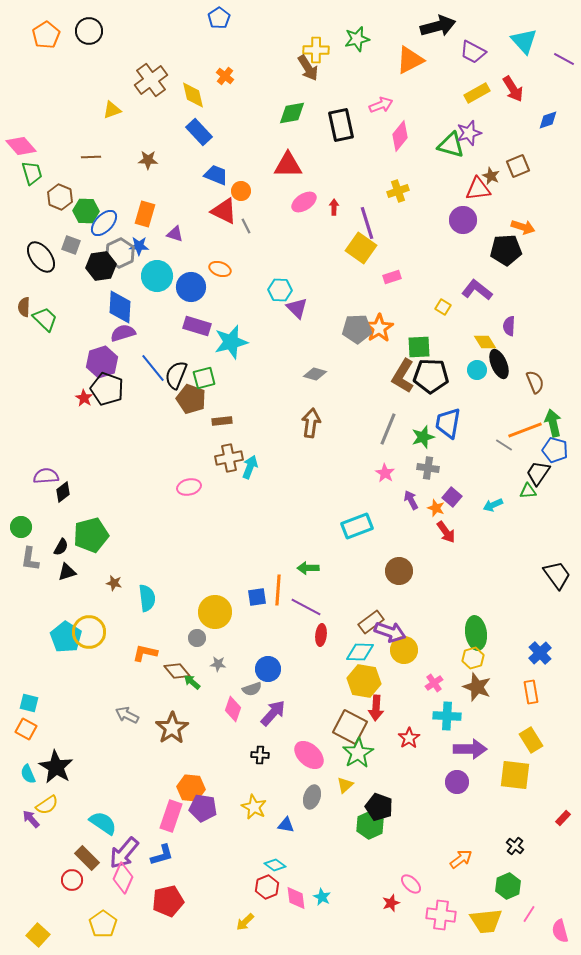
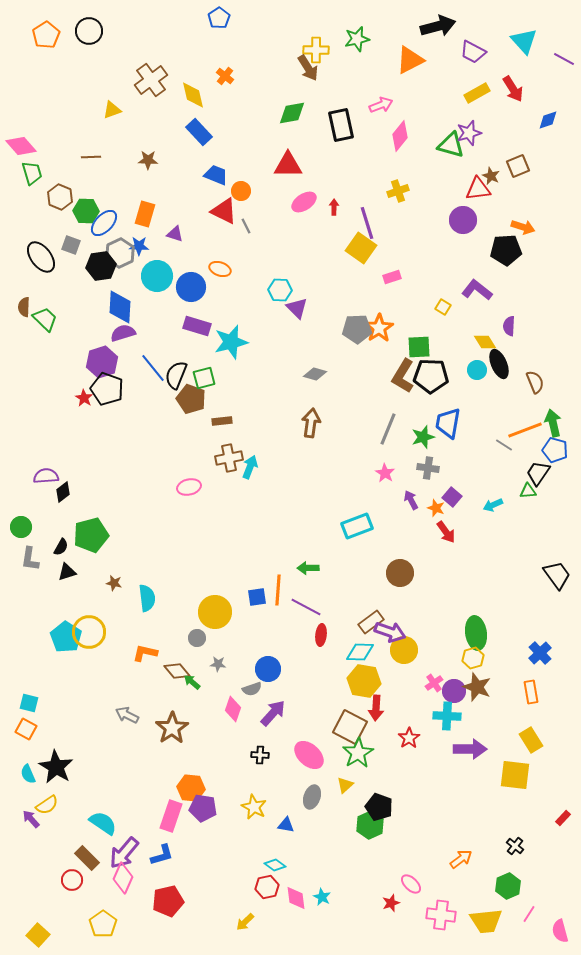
brown circle at (399, 571): moved 1 px right, 2 px down
purple circle at (457, 782): moved 3 px left, 91 px up
red hexagon at (267, 887): rotated 10 degrees clockwise
